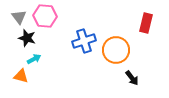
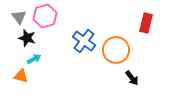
pink hexagon: rotated 20 degrees counterclockwise
blue cross: rotated 35 degrees counterclockwise
